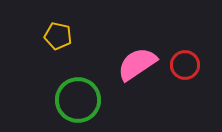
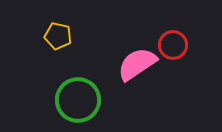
red circle: moved 12 px left, 20 px up
